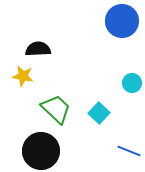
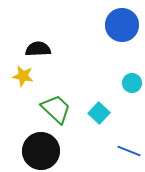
blue circle: moved 4 px down
